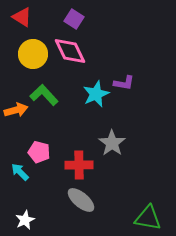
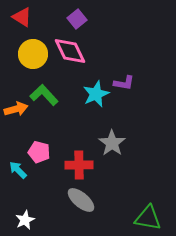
purple square: moved 3 px right; rotated 18 degrees clockwise
orange arrow: moved 1 px up
cyan arrow: moved 2 px left, 2 px up
